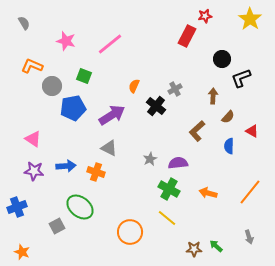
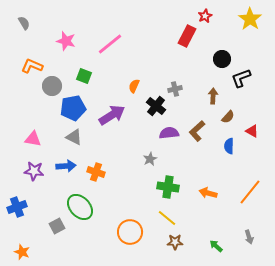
red star: rotated 16 degrees counterclockwise
gray cross: rotated 16 degrees clockwise
pink triangle: rotated 24 degrees counterclockwise
gray triangle: moved 35 px left, 11 px up
purple semicircle: moved 9 px left, 30 px up
green cross: moved 1 px left, 2 px up; rotated 20 degrees counterclockwise
green ellipse: rotated 8 degrees clockwise
brown star: moved 19 px left, 7 px up
